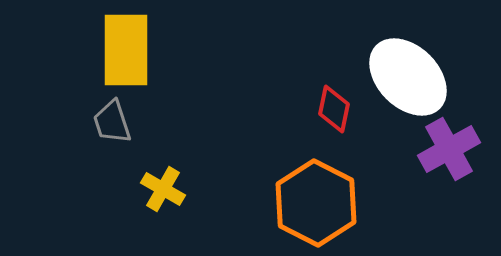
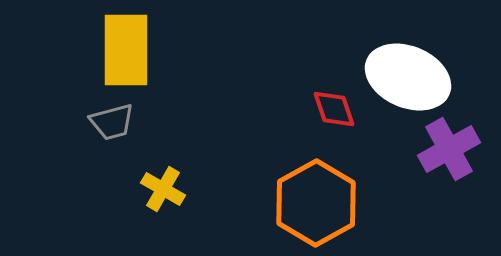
white ellipse: rotated 22 degrees counterclockwise
red diamond: rotated 30 degrees counterclockwise
gray trapezoid: rotated 87 degrees counterclockwise
orange hexagon: rotated 4 degrees clockwise
